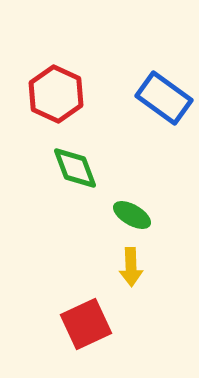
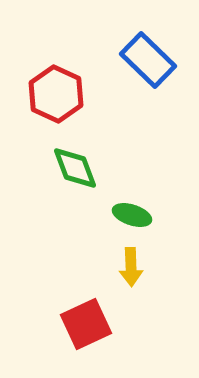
blue rectangle: moved 16 px left, 38 px up; rotated 8 degrees clockwise
green ellipse: rotated 12 degrees counterclockwise
